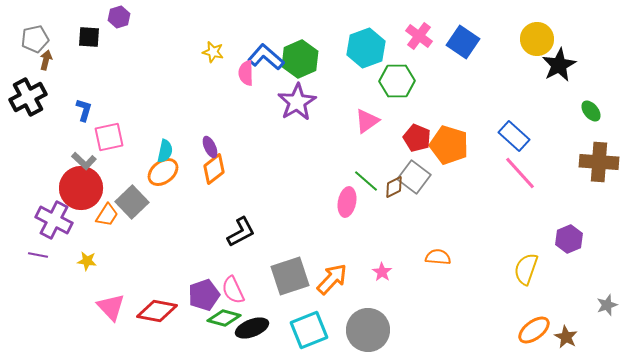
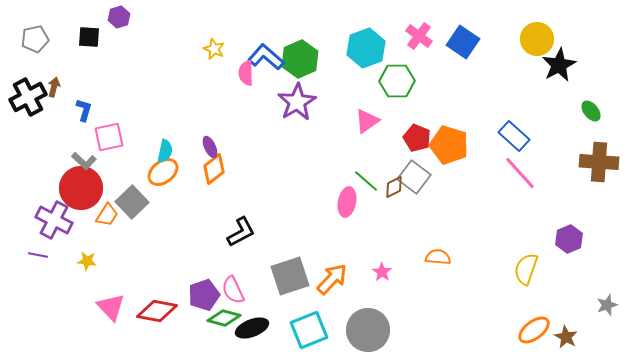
yellow star at (213, 52): moved 1 px right, 3 px up; rotated 10 degrees clockwise
brown arrow at (46, 60): moved 8 px right, 27 px down
